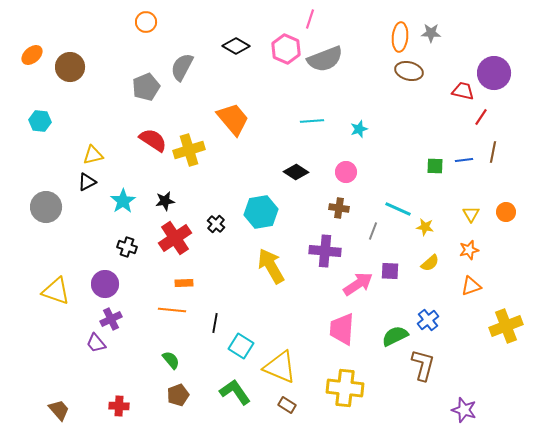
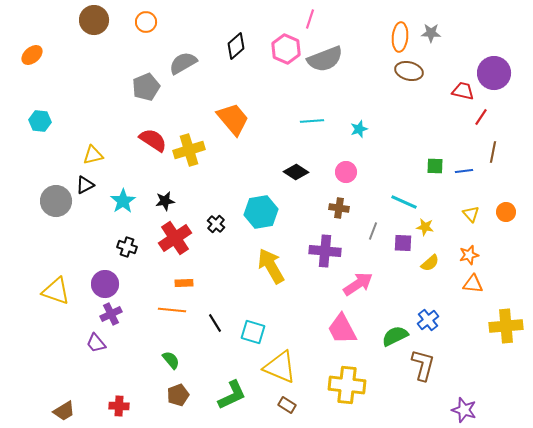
black diamond at (236, 46): rotated 72 degrees counterclockwise
brown circle at (70, 67): moved 24 px right, 47 px up
gray semicircle at (182, 67): moved 1 px right, 4 px up; rotated 32 degrees clockwise
blue line at (464, 160): moved 11 px down
black triangle at (87, 182): moved 2 px left, 3 px down
gray circle at (46, 207): moved 10 px right, 6 px up
cyan line at (398, 209): moved 6 px right, 7 px up
yellow triangle at (471, 214): rotated 12 degrees counterclockwise
orange star at (469, 250): moved 5 px down
purple square at (390, 271): moved 13 px right, 28 px up
orange triangle at (471, 286): moved 2 px right, 2 px up; rotated 25 degrees clockwise
purple cross at (111, 319): moved 5 px up
black line at (215, 323): rotated 42 degrees counterclockwise
yellow cross at (506, 326): rotated 16 degrees clockwise
pink trapezoid at (342, 329): rotated 32 degrees counterclockwise
cyan square at (241, 346): moved 12 px right, 14 px up; rotated 15 degrees counterclockwise
yellow cross at (345, 388): moved 2 px right, 3 px up
green L-shape at (235, 392): moved 3 px left, 3 px down; rotated 100 degrees clockwise
brown trapezoid at (59, 410): moved 5 px right, 1 px down; rotated 100 degrees clockwise
